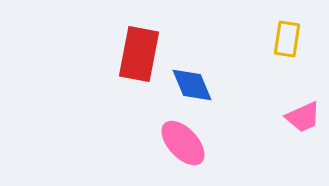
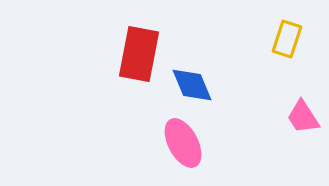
yellow rectangle: rotated 9 degrees clockwise
pink trapezoid: rotated 81 degrees clockwise
pink ellipse: rotated 15 degrees clockwise
